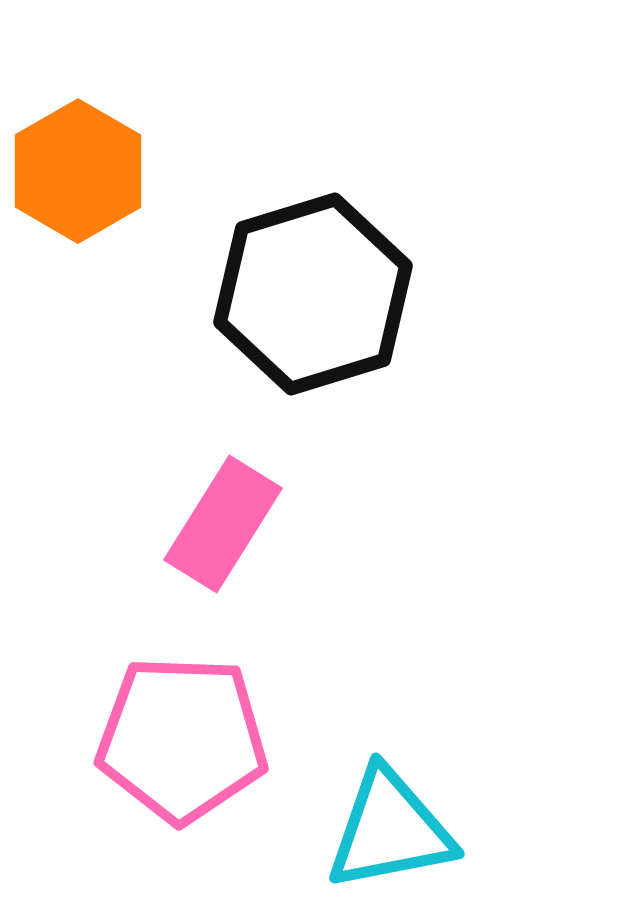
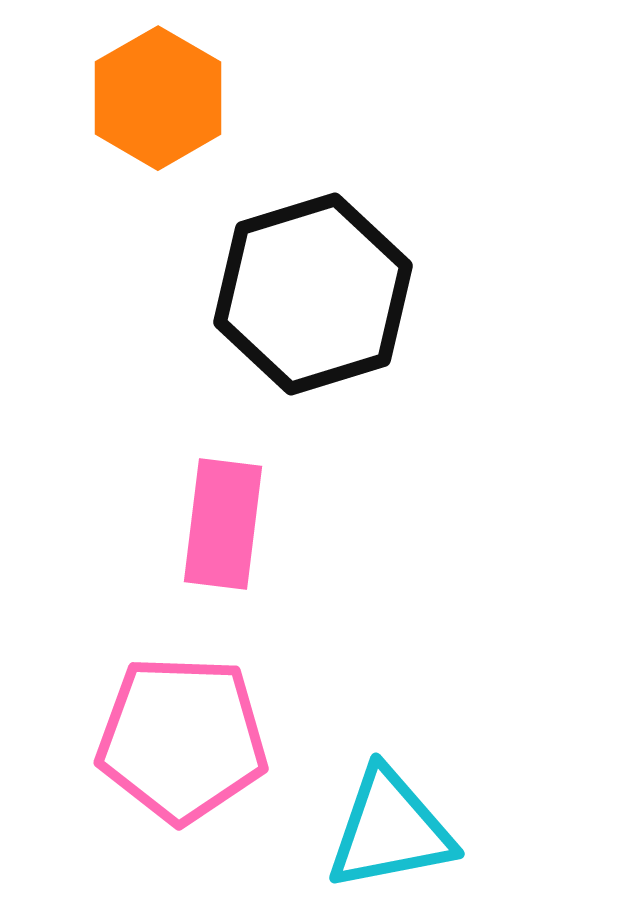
orange hexagon: moved 80 px right, 73 px up
pink rectangle: rotated 25 degrees counterclockwise
